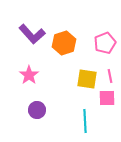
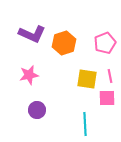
purple L-shape: rotated 24 degrees counterclockwise
pink star: rotated 24 degrees clockwise
cyan line: moved 3 px down
